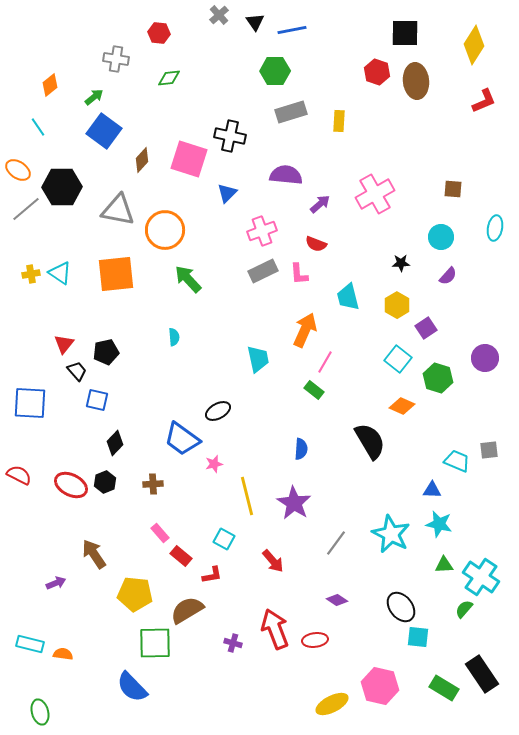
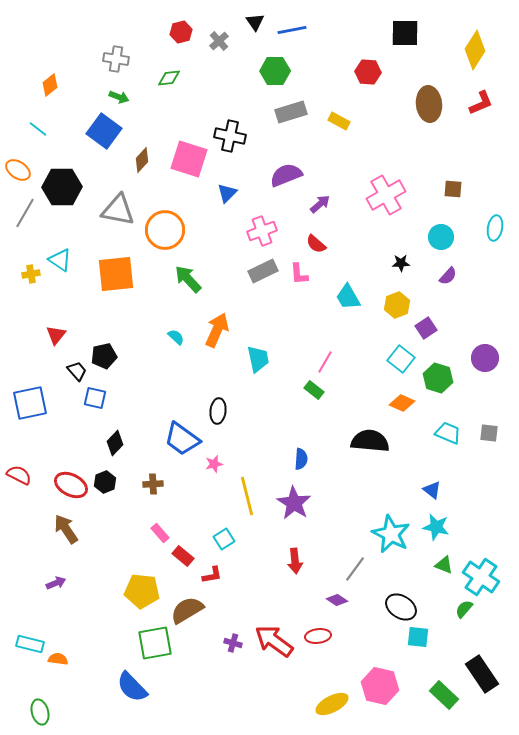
gray cross at (219, 15): moved 26 px down
red hexagon at (159, 33): moved 22 px right, 1 px up; rotated 20 degrees counterclockwise
yellow diamond at (474, 45): moved 1 px right, 5 px down
red hexagon at (377, 72): moved 9 px left; rotated 15 degrees counterclockwise
brown ellipse at (416, 81): moved 13 px right, 23 px down
green arrow at (94, 97): moved 25 px right; rotated 60 degrees clockwise
red L-shape at (484, 101): moved 3 px left, 2 px down
yellow rectangle at (339, 121): rotated 65 degrees counterclockwise
cyan line at (38, 127): moved 2 px down; rotated 18 degrees counterclockwise
purple semicircle at (286, 175): rotated 28 degrees counterclockwise
pink cross at (375, 194): moved 11 px right, 1 px down
gray line at (26, 209): moved 1 px left, 4 px down; rotated 20 degrees counterclockwise
red semicircle at (316, 244): rotated 20 degrees clockwise
cyan triangle at (60, 273): moved 13 px up
cyan trapezoid at (348, 297): rotated 16 degrees counterclockwise
yellow hexagon at (397, 305): rotated 10 degrees clockwise
orange arrow at (305, 330): moved 88 px left
cyan semicircle at (174, 337): moved 2 px right; rotated 42 degrees counterclockwise
red triangle at (64, 344): moved 8 px left, 9 px up
black pentagon at (106, 352): moved 2 px left, 4 px down
cyan square at (398, 359): moved 3 px right
blue square at (97, 400): moved 2 px left, 2 px up
blue square at (30, 403): rotated 15 degrees counterclockwise
orange diamond at (402, 406): moved 3 px up
black ellipse at (218, 411): rotated 55 degrees counterclockwise
black semicircle at (370, 441): rotated 54 degrees counterclockwise
blue semicircle at (301, 449): moved 10 px down
gray square at (489, 450): moved 17 px up; rotated 12 degrees clockwise
cyan trapezoid at (457, 461): moved 9 px left, 28 px up
blue triangle at (432, 490): rotated 36 degrees clockwise
cyan star at (439, 524): moved 3 px left, 3 px down
cyan square at (224, 539): rotated 30 degrees clockwise
gray line at (336, 543): moved 19 px right, 26 px down
brown arrow at (94, 554): moved 28 px left, 25 px up
red rectangle at (181, 556): moved 2 px right
red arrow at (273, 561): moved 22 px right; rotated 35 degrees clockwise
green triangle at (444, 565): rotated 24 degrees clockwise
yellow pentagon at (135, 594): moved 7 px right, 3 px up
black ellipse at (401, 607): rotated 20 degrees counterclockwise
red arrow at (275, 629): moved 1 px left, 12 px down; rotated 33 degrees counterclockwise
red ellipse at (315, 640): moved 3 px right, 4 px up
green square at (155, 643): rotated 9 degrees counterclockwise
orange semicircle at (63, 654): moved 5 px left, 5 px down
green rectangle at (444, 688): moved 7 px down; rotated 12 degrees clockwise
